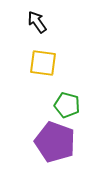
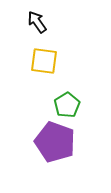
yellow square: moved 1 px right, 2 px up
green pentagon: rotated 25 degrees clockwise
